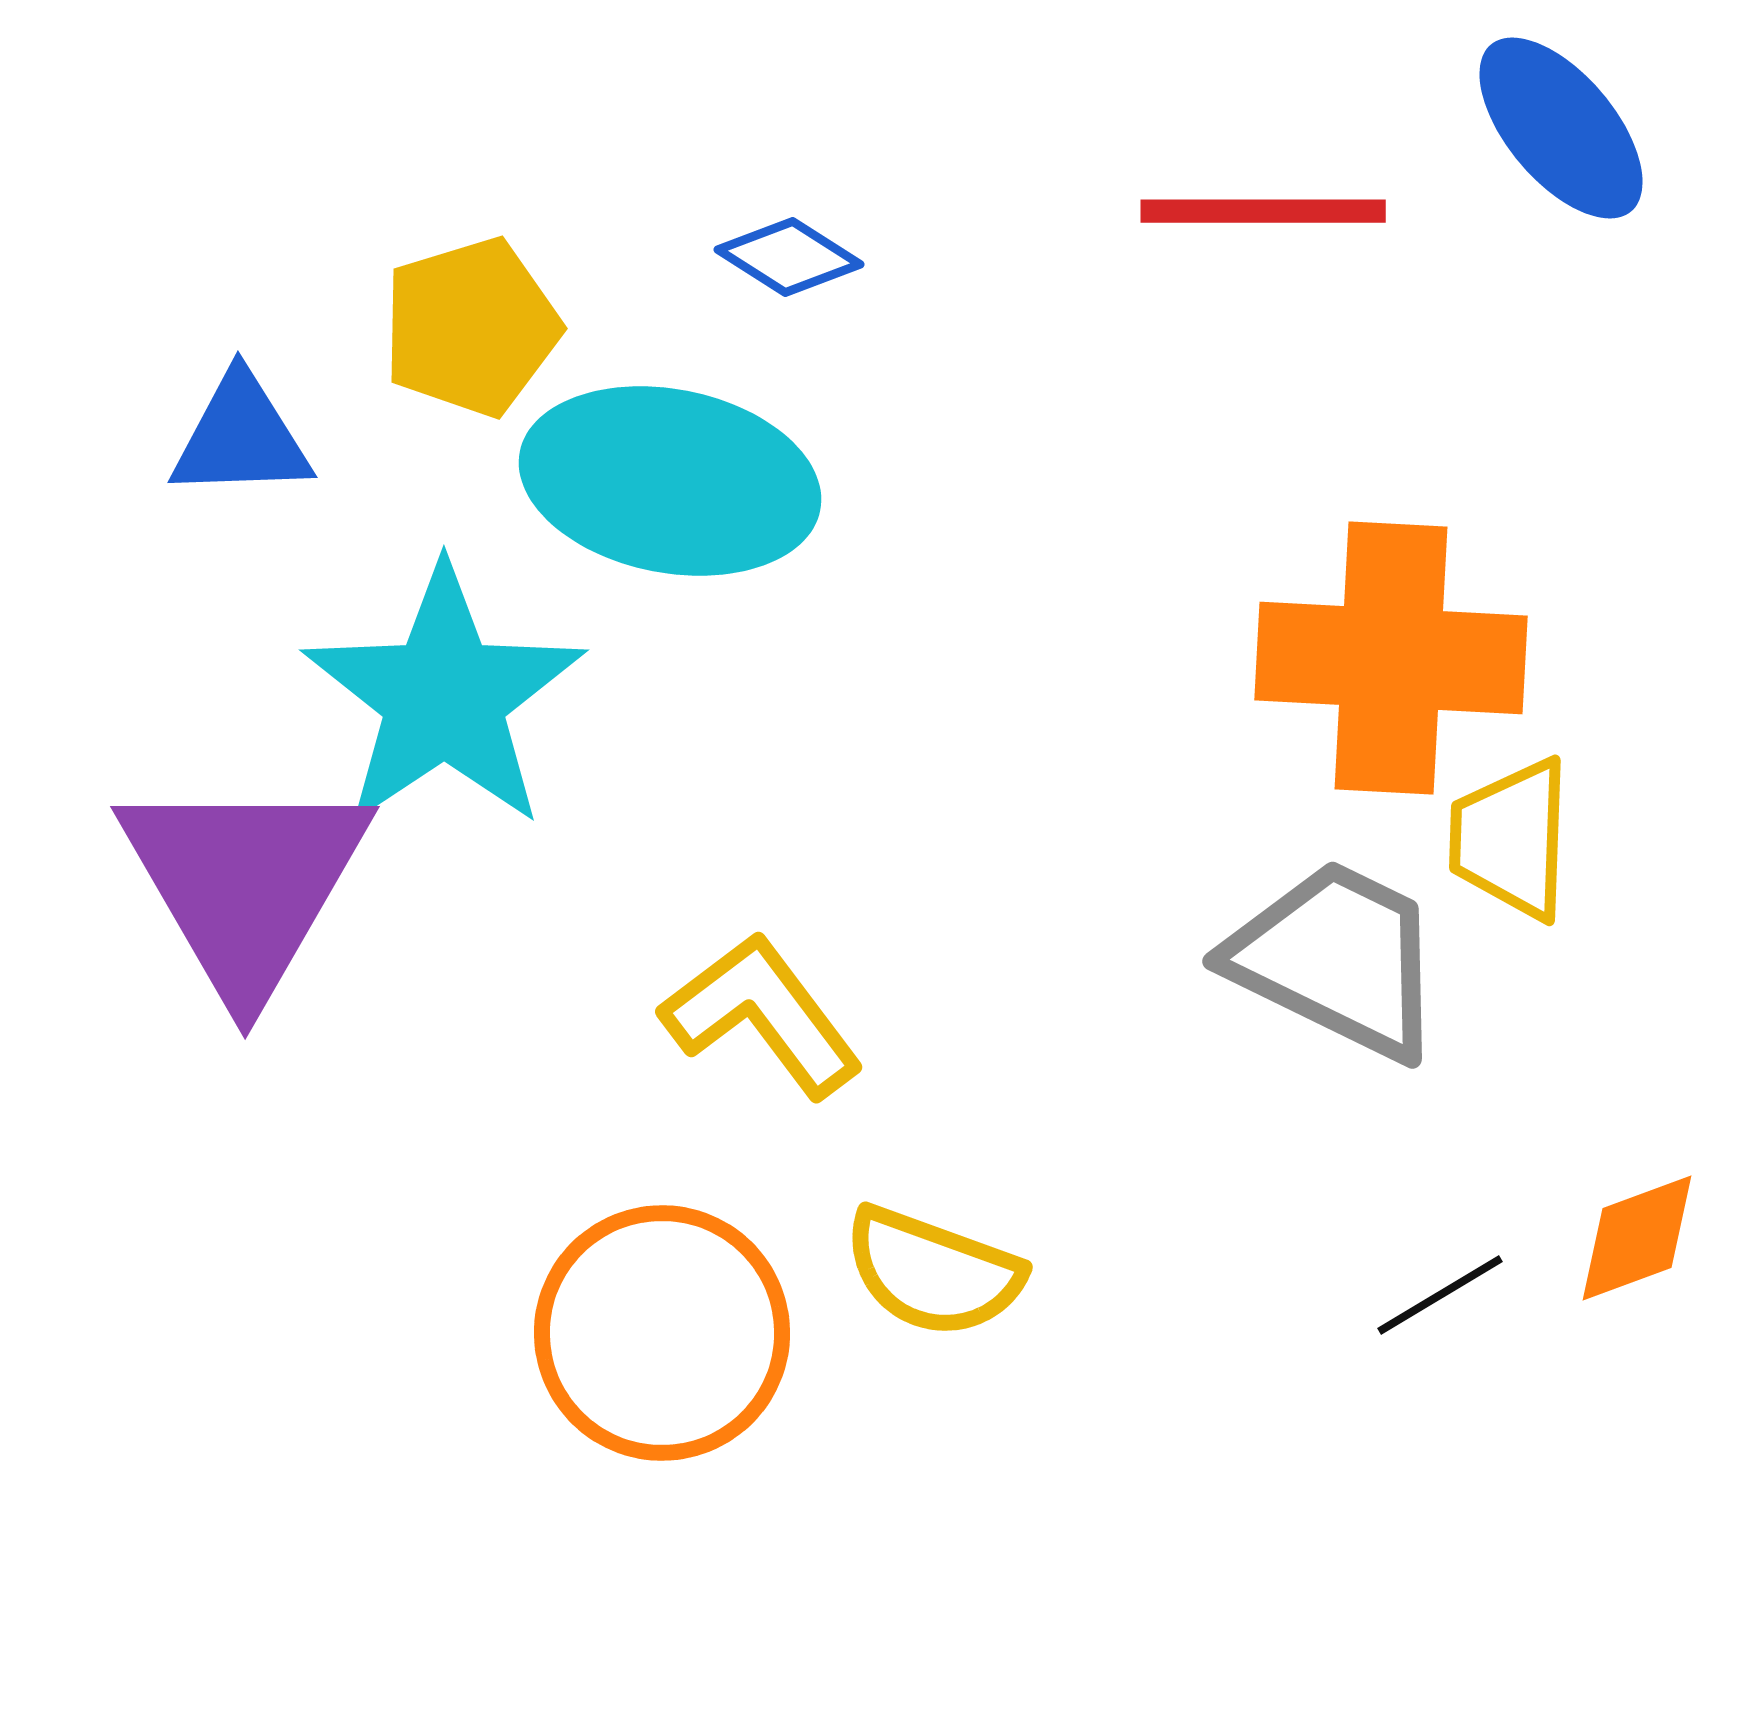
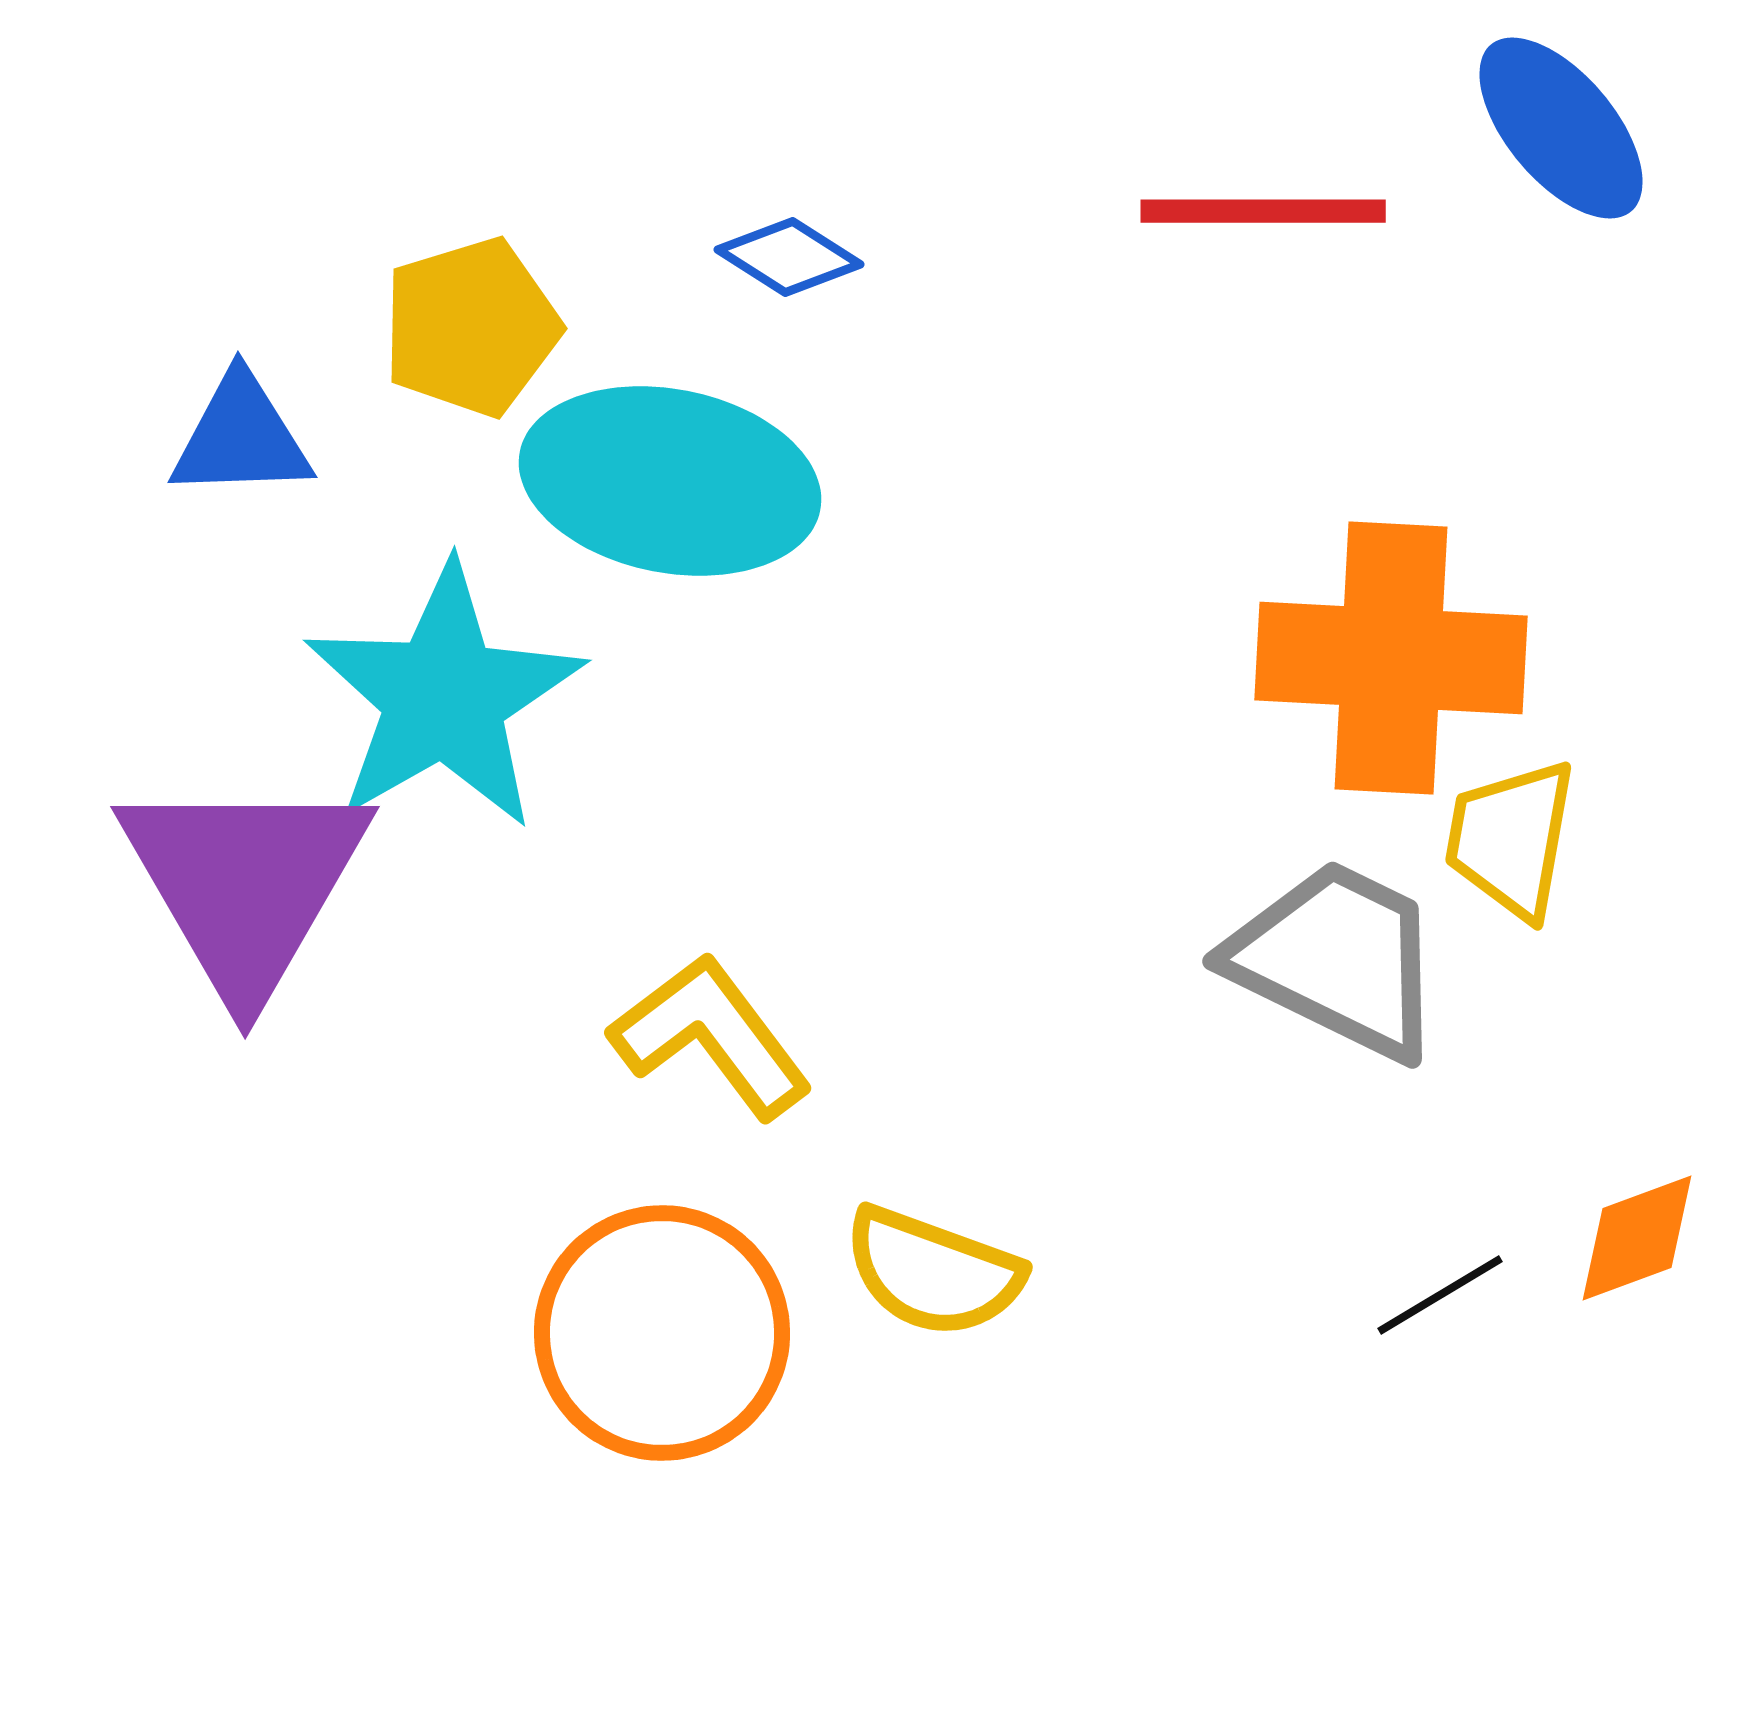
cyan star: rotated 4 degrees clockwise
yellow trapezoid: rotated 8 degrees clockwise
yellow L-shape: moved 51 px left, 21 px down
